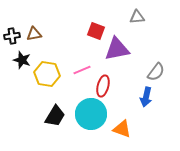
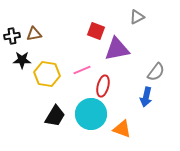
gray triangle: rotated 21 degrees counterclockwise
black star: rotated 18 degrees counterclockwise
